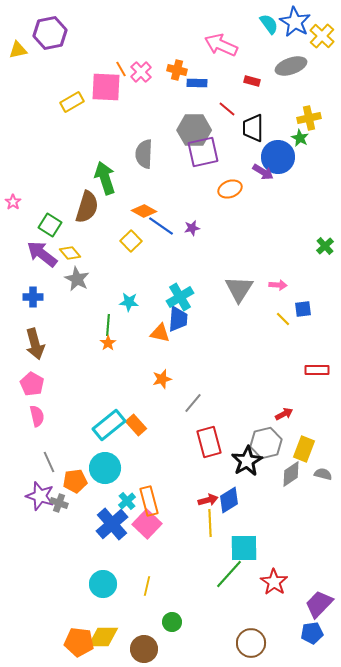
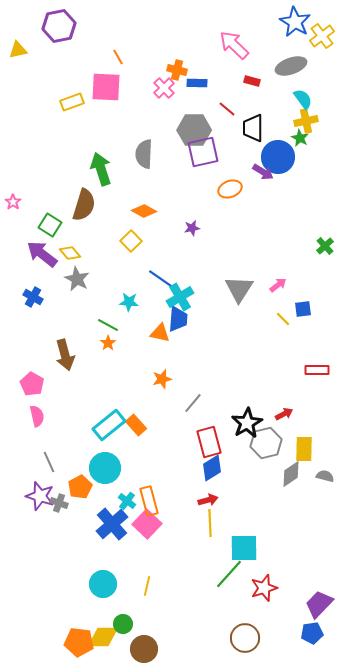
cyan semicircle at (269, 24): moved 34 px right, 75 px down
purple hexagon at (50, 33): moved 9 px right, 7 px up
yellow cross at (322, 36): rotated 10 degrees clockwise
pink arrow at (221, 45): moved 13 px right; rotated 20 degrees clockwise
orange line at (121, 69): moved 3 px left, 12 px up
pink cross at (141, 72): moved 23 px right, 16 px down
yellow rectangle at (72, 102): rotated 10 degrees clockwise
yellow cross at (309, 118): moved 3 px left, 3 px down
green arrow at (105, 178): moved 4 px left, 9 px up
brown semicircle at (87, 207): moved 3 px left, 2 px up
blue line at (161, 226): moved 53 px down
pink arrow at (278, 285): rotated 42 degrees counterclockwise
blue cross at (33, 297): rotated 30 degrees clockwise
green line at (108, 325): rotated 65 degrees counterclockwise
brown arrow at (35, 344): moved 30 px right, 11 px down
yellow rectangle at (304, 449): rotated 20 degrees counterclockwise
black star at (247, 461): moved 38 px up
gray semicircle at (323, 474): moved 2 px right, 2 px down
orange pentagon at (75, 481): moved 5 px right, 6 px down; rotated 20 degrees counterclockwise
blue diamond at (229, 500): moved 17 px left, 32 px up
cyan cross at (127, 501): rotated 12 degrees counterclockwise
red star at (274, 582): moved 10 px left, 6 px down; rotated 20 degrees clockwise
green circle at (172, 622): moved 49 px left, 2 px down
brown circle at (251, 643): moved 6 px left, 5 px up
